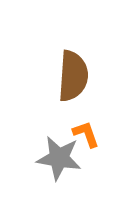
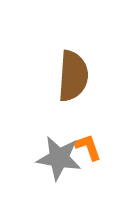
orange L-shape: moved 2 px right, 13 px down
